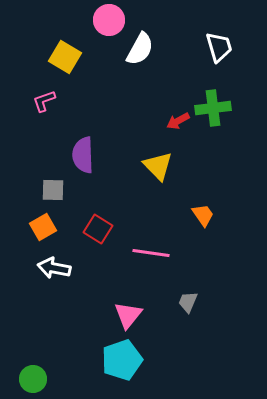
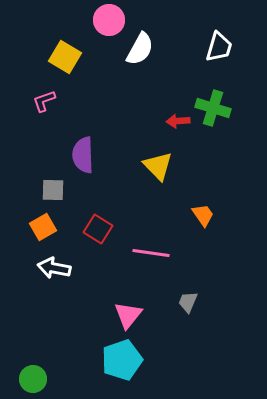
white trapezoid: rotated 32 degrees clockwise
green cross: rotated 24 degrees clockwise
red arrow: rotated 25 degrees clockwise
